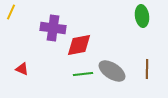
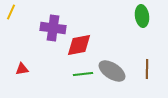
red triangle: rotated 32 degrees counterclockwise
